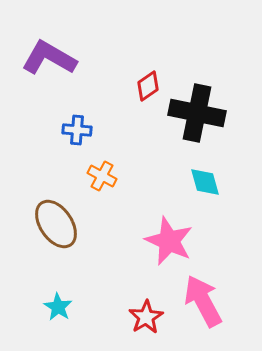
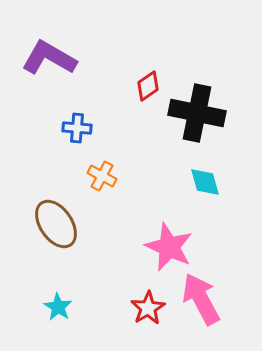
blue cross: moved 2 px up
pink star: moved 6 px down
pink arrow: moved 2 px left, 2 px up
red star: moved 2 px right, 9 px up
